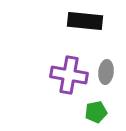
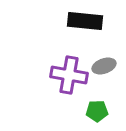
gray ellipse: moved 2 px left, 6 px up; rotated 65 degrees clockwise
green pentagon: moved 1 px right, 1 px up; rotated 10 degrees clockwise
